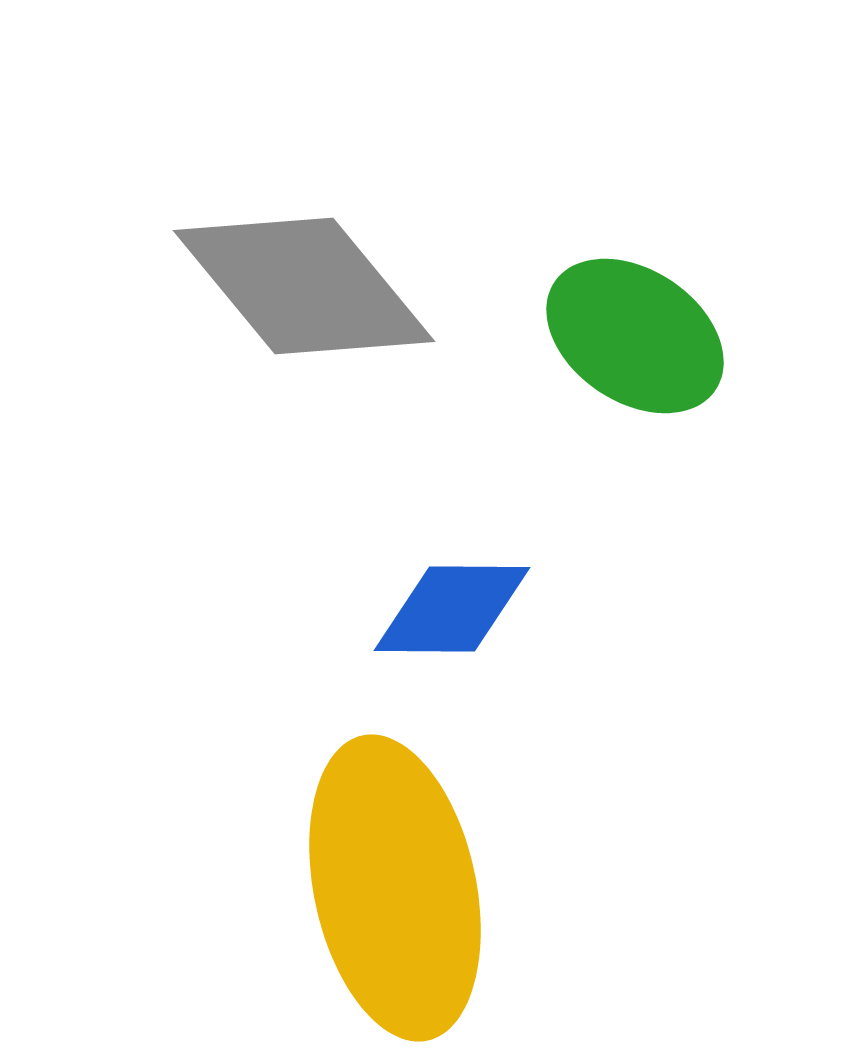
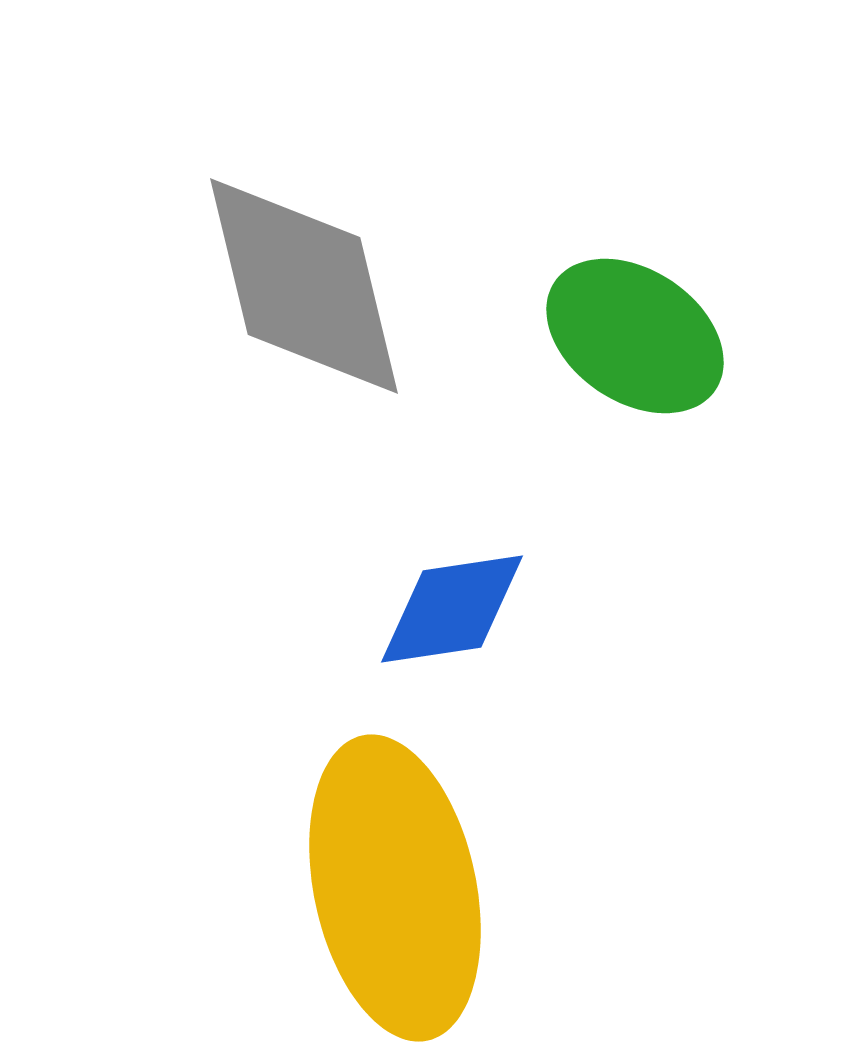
gray diamond: rotated 26 degrees clockwise
blue diamond: rotated 9 degrees counterclockwise
